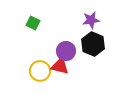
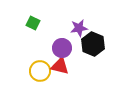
purple star: moved 12 px left, 8 px down
purple circle: moved 4 px left, 3 px up
